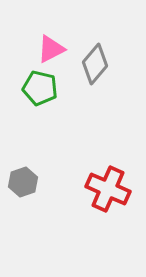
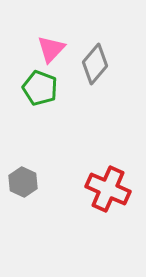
pink triangle: rotated 20 degrees counterclockwise
green pentagon: rotated 8 degrees clockwise
gray hexagon: rotated 16 degrees counterclockwise
